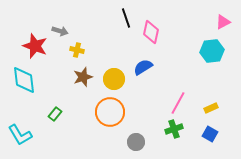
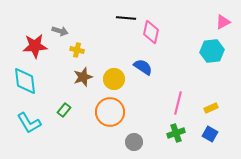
black line: rotated 66 degrees counterclockwise
red star: rotated 25 degrees counterclockwise
blue semicircle: rotated 66 degrees clockwise
cyan diamond: moved 1 px right, 1 px down
pink line: rotated 15 degrees counterclockwise
green rectangle: moved 9 px right, 4 px up
green cross: moved 2 px right, 4 px down
cyan L-shape: moved 9 px right, 12 px up
gray circle: moved 2 px left
